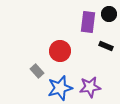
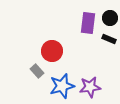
black circle: moved 1 px right, 4 px down
purple rectangle: moved 1 px down
black rectangle: moved 3 px right, 7 px up
red circle: moved 8 px left
blue star: moved 2 px right, 2 px up
